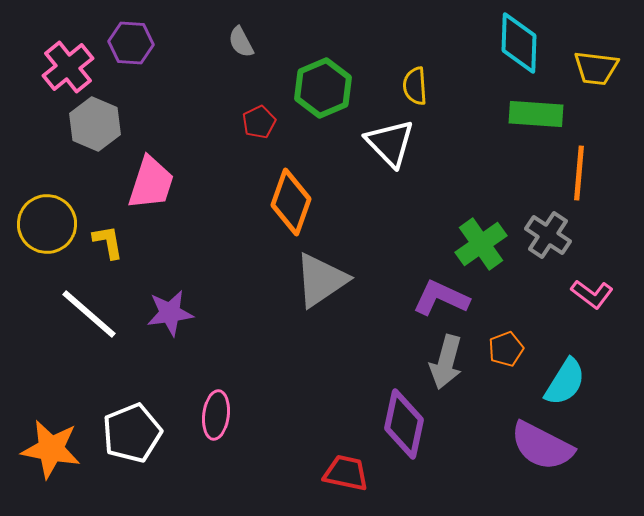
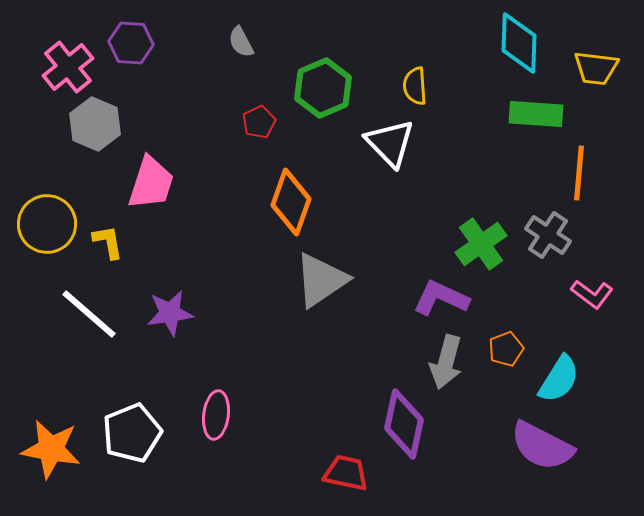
cyan semicircle: moved 6 px left, 3 px up
